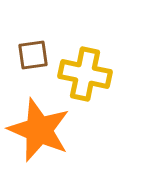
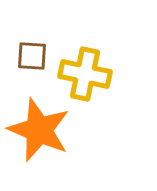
brown square: moved 1 px left, 1 px down; rotated 12 degrees clockwise
